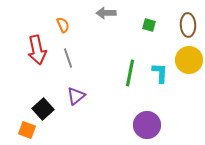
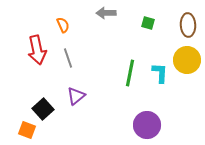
green square: moved 1 px left, 2 px up
yellow circle: moved 2 px left
